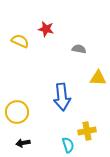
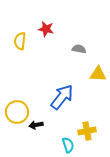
yellow semicircle: rotated 108 degrees counterclockwise
yellow triangle: moved 4 px up
blue arrow: rotated 136 degrees counterclockwise
black arrow: moved 13 px right, 18 px up
